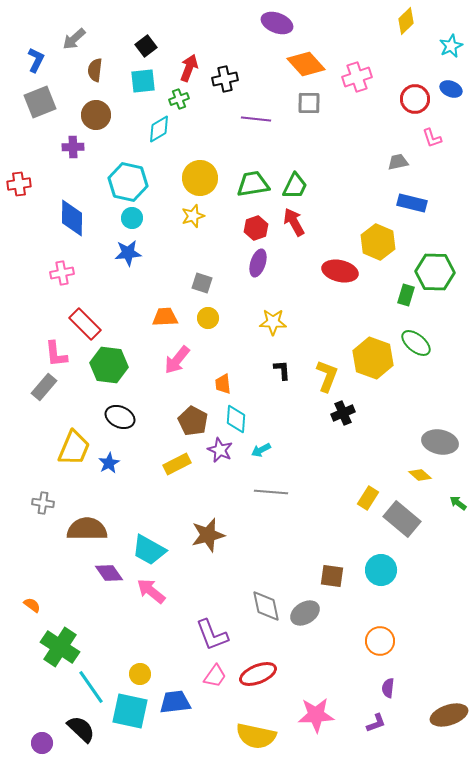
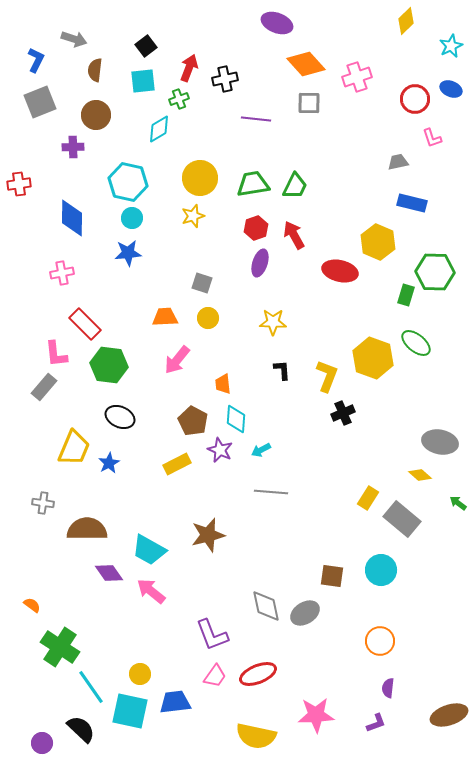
gray arrow at (74, 39): rotated 120 degrees counterclockwise
red arrow at (294, 222): moved 13 px down
purple ellipse at (258, 263): moved 2 px right
